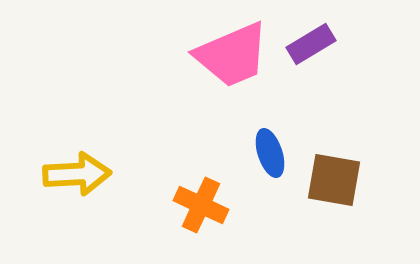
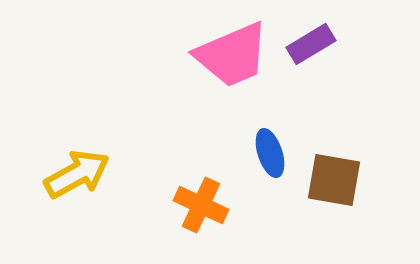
yellow arrow: rotated 26 degrees counterclockwise
